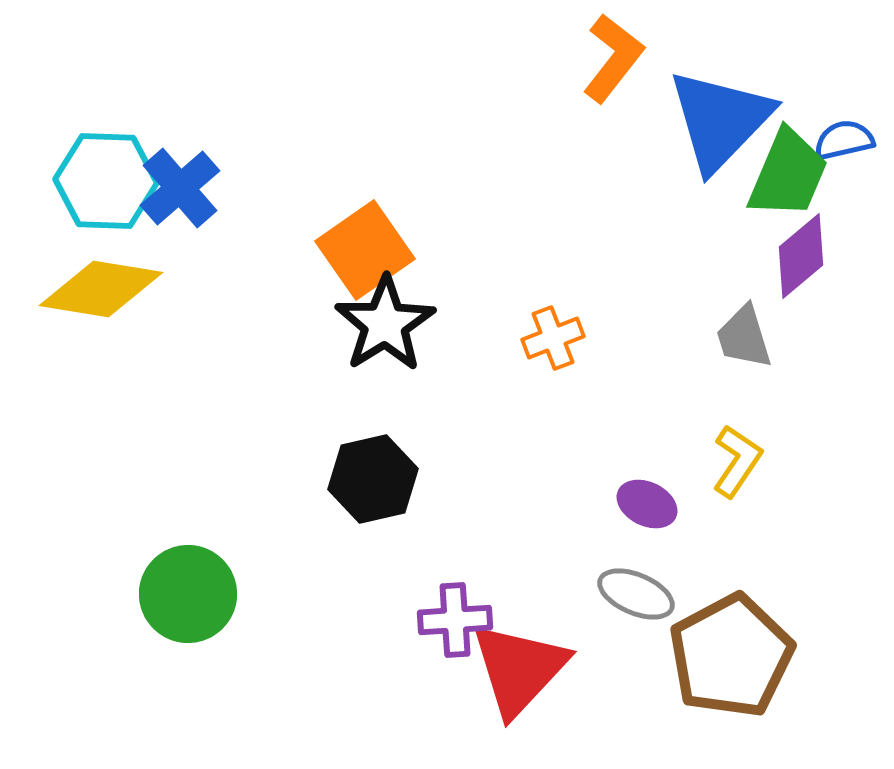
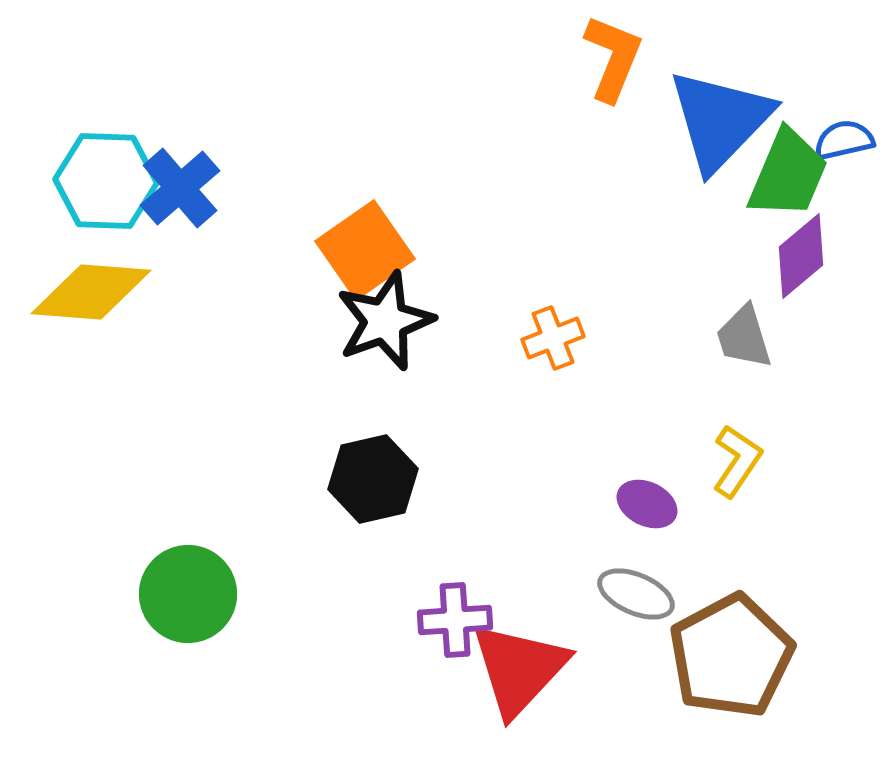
orange L-shape: rotated 16 degrees counterclockwise
yellow diamond: moved 10 px left, 3 px down; rotated 5 degrees counterclockwise
black star: moved 3 px up; rotated 12 degrees clockwise
